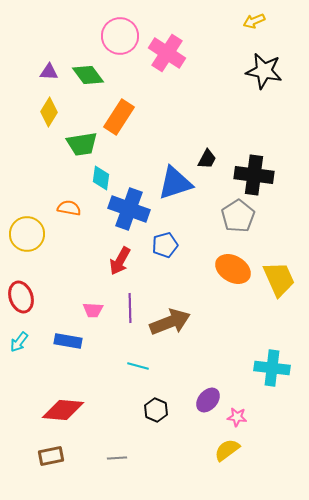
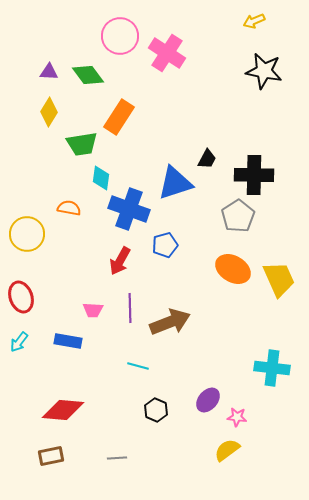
black cross: rotated 6 degrees counterclockwise
